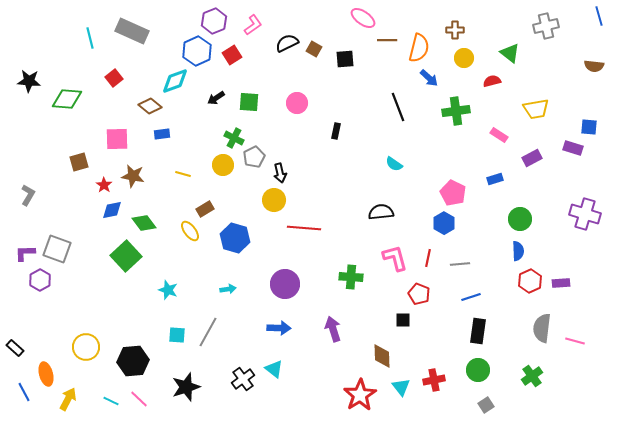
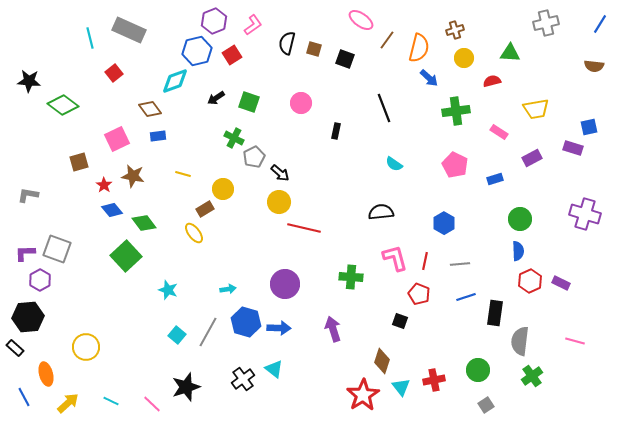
blue line at (599, 16): moved 1 px right, 8 px down; rotated 48 degrees clockwise
pink ellipse at (363, 18): moved 2 px left, 2 px down
gray cross at (546, 26): moved 3 px up
brown cross at (455, 30): rotated 18 degrees counterclockwise
gray rectangle at (132, 31): moved 3 px left, 1 px up
brown line at (387, 40): rotated 54 degrees counterclockwise
black semicircle at (287, 43): rotated 50 degrees counterclockwise
brown square at (314, 49): rotated 14 degrees counterclockwise
blue hexagon at (197, 51): rotated 12 degrees clockwise
green triangle at (510, 53): rotated 35 degrees counterclockwise
black square at (345, 59): rotated 24 degrees clockwise
red square at (114, 78): moved 5 px up
green diamond at (67, 99): moved 4 px left, 6 px down; rotated 32 degrees clockwise
green square at (249, 102): rotated 15 degrees clockwise
pink circle at (297, 103): moved 4 px right
brown diamond at (150, 106): moved 3 px down; rotated 15 degrees clockwise
black line at (398, 107): moved 14 px left, 1 px down
blue square at (589, 127): rotated 18 degrees counterclockwise
blue rectangle at (162, 134): moved 4 px left, 2 px down
pink rectangle at (499, 135): moved 3 px up
pink square at (117, 139): rotated 25 degrees counterclockwise
yellow circle at (223, 165): moved 24 px down
black arrow at (280, 173): rotated 36 degrees counterclockwise
pink pentagon at (453, 193): moved 2 px right, 28 px up
gray L-shape at (28, 195): rotated 110 degrees counterclockwise
yellow circle at (274, 200): moved 5 px right, 2 px down
blue diamond at (112, 210): rotated 60 degrees clockwise
red line at (304, 228): rotated 8 degrees clockwise
yellow ellipse at (190, 231): moved 4 px right, 2 px down
blue hexagon at (235, 238): moved 11 px right, 84 px down
red line at (428, 258): moved 3 px left, 3 px down
purple rectangle at (561, 283): rotated 30 degrees clockwise
blue line at (471, 297): moved 5 px left
black square at (403, 320): moved 3 px left, 1 px down; rotated 21 degrees clockwise
gray semicircle at (542, 328): moved 22 px left, 13 px down
black rectangle at (478, 331): moved 17 px right, 18 px up
cyan square at (177, 335): rotated 36 degrees clockwise
brown diamond at (382, 356): moved 5 px down; rotated 20 degrees clockwise
black hexagon at (133, 361): moved 105 px left, 44 px up
blue line at (24, 392): moved 5 px down
red star at (360, 395): moved 3 px right
yellow arrow at (68, 399): moved 4 px down; rotated 20 degrees clockwise
pink line at (139, 399): moved 13 px right, 5 px down
